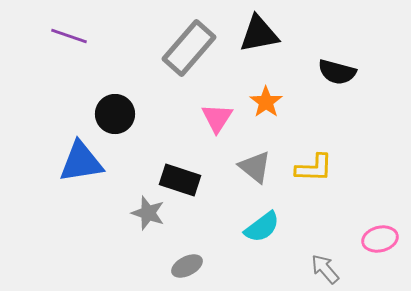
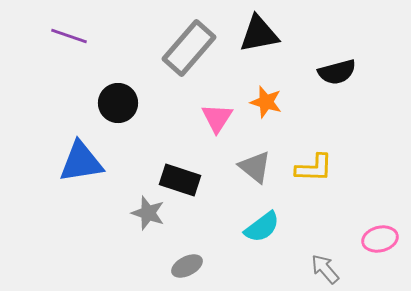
black semicircle: rotated 30 degrees counterclockwise
orange star: rotated 20 degrees counterclockwise
black circle: moved 3 px right, 11 px up
